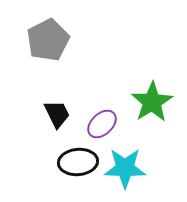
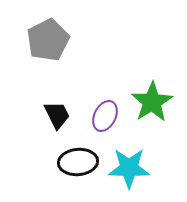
black trapezoid: moved 1 px down
purple ellipse: moved 3 px right, 8 px up; rotated 20 degrees counterclockwise
cyan star: moved 4 px right
